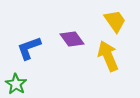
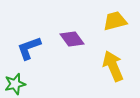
yellow trapezoid: rotated 70 degrees counterclockwise
yellow arrow: moved 5 px right, 10 px down
green star: moved 1 px left; rotated 25 degrees clockwise
